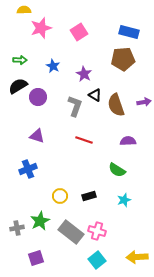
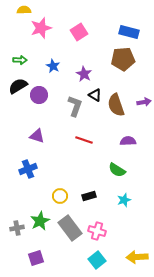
purple circle: moved 1 px right, 2 px up
gray rectangle: moved 1 px left, 4 px up; rotated 15 degrees clockwise
